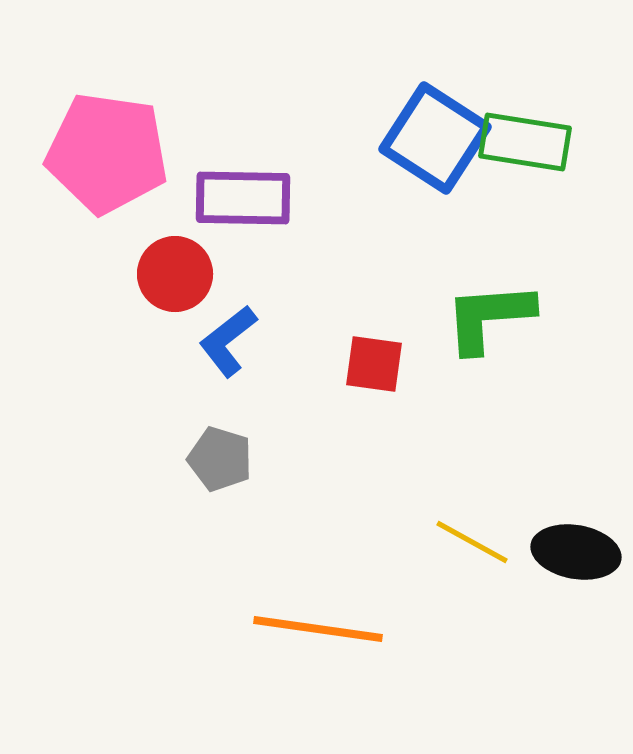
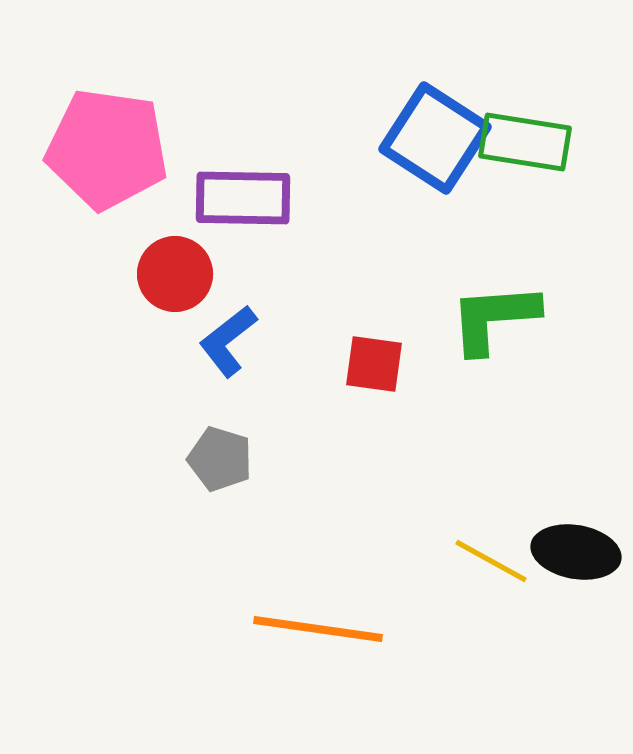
pink pentagon: moved 4 px up
green L-shape: moved 5 px right, 1 px down
yellow line: moved 19 px right, 19 px down
